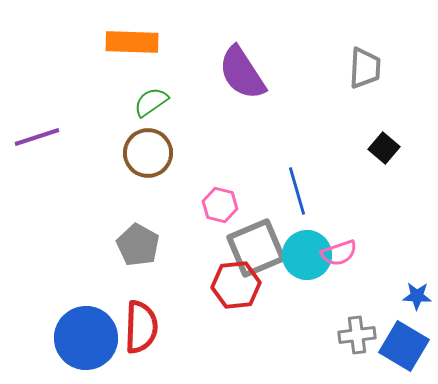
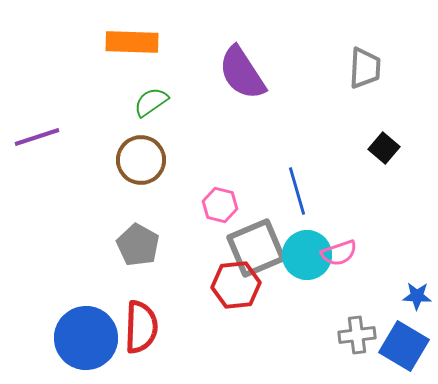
brown circle: moved 7 px left, 7 px down
